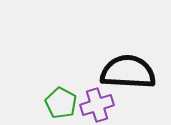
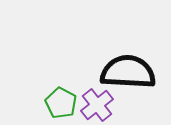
purple cross: rotated 20 degrees counterclockwise
